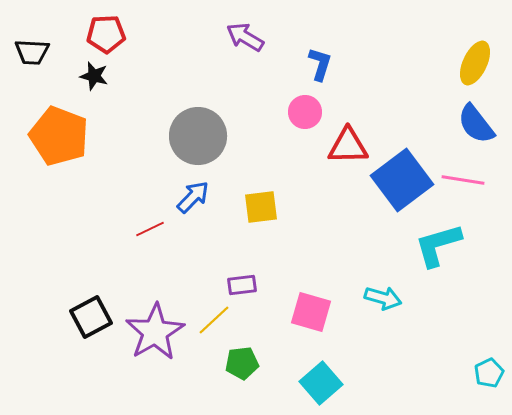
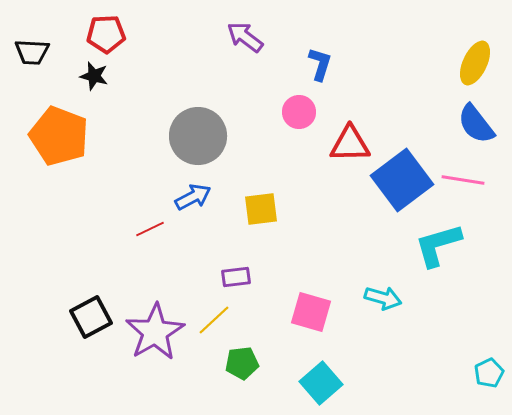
purple arrow: rotated 6 degrees clockwise
pink circle: moved 6 px left
red triangle: moved 2 px right, 2 px up
blue arrow: rotated 18 degrees clockwise
yellow square: moved 2 px down
purple rectangle: moved 6 px left, 8 px up
